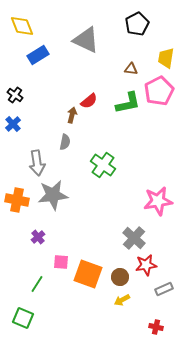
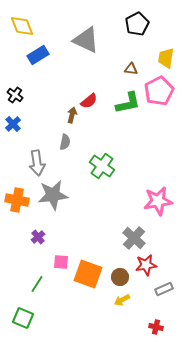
green cross: moved 1 px left, 1 px down
